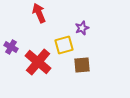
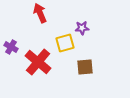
red arrow: moved 1 px right
purple star: rotated 16 degrees clockwise
yellow square: moved 1 px right, 2 px up
brown square: moved 3 px right, 2 px down
